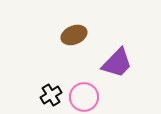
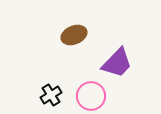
pink circle: moved 7 px right, 1 px up
